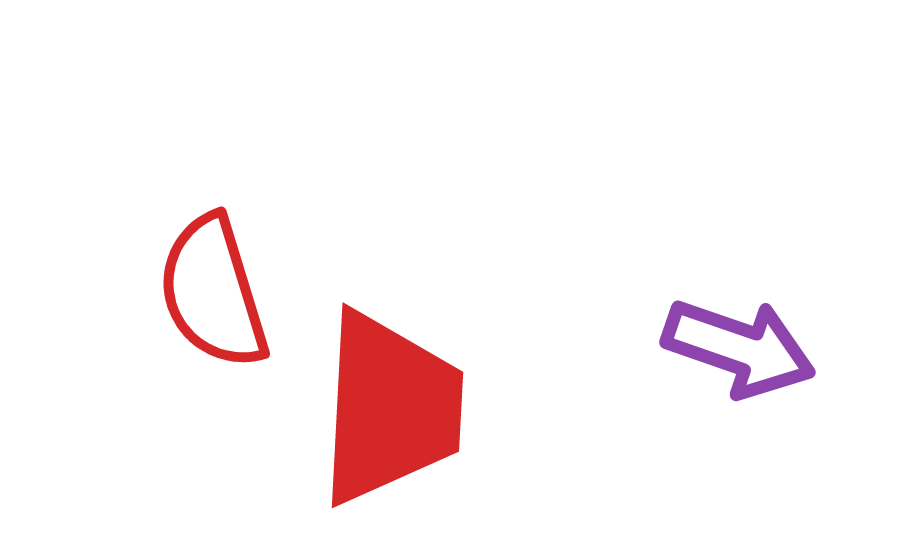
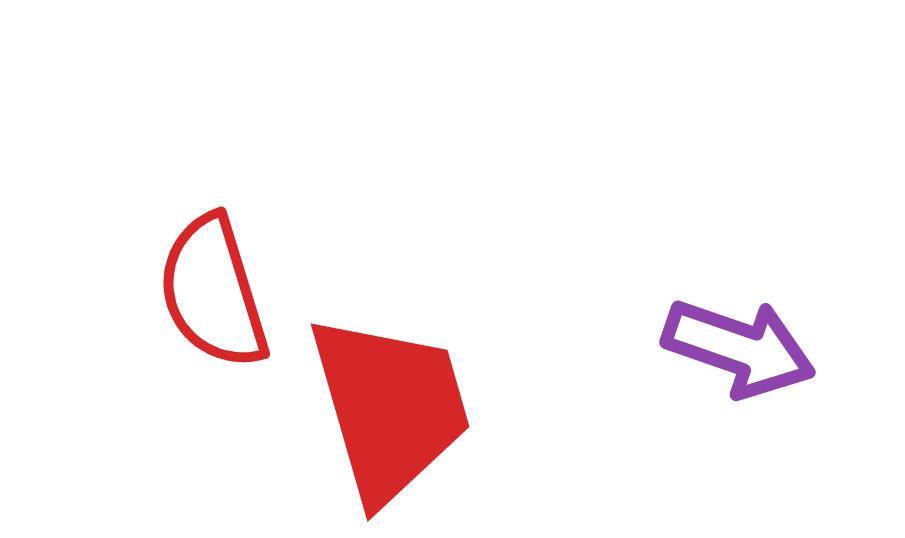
red trapezoid: rotated 19 degrees counterclockwise
